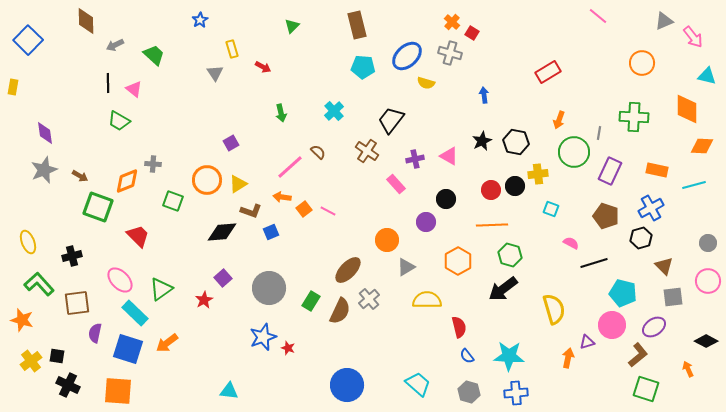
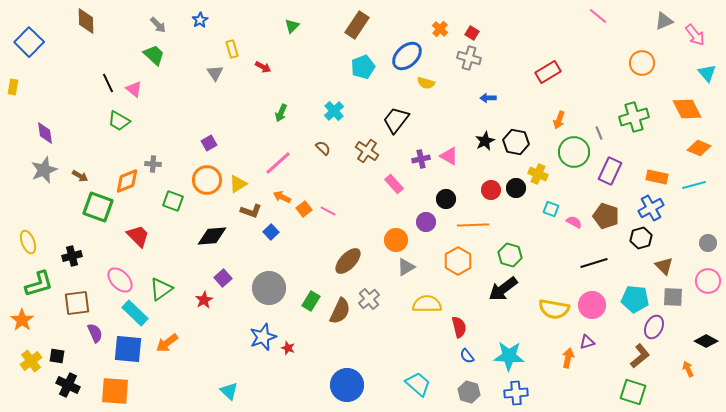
orange cross at (452, 22): moved 12 px left, 7 px down
brown rectangle at (357, 25): rotated 48 degrees clockwise
pink arrow at (693, 37): moved 2 px right, 2 px up
blue square at (28, 40): moved 1 px right, 2 px down
gray arrow at (115, 45): moved 43 px right, 20 px up; rotated 108 degrees counterclockwise
gray cross at (450, 53): moved 19 px right, 5 px down
cyan pentagon at (363, 67): rotated 25 degrees counterclockwise
cyan triangle at (707, 76): moved 3 px up; rotated 36 degrees clockwise
black line at (108, 83): rotated 24 degrees counterclockwise
blue arrow at (484, 95): moved 4 px right, 3 px down; rotated 84 degrees counterclockwise
orange diamond at (687, 109): rotated 28 degrees counterclockwise
green arrow at (281, 113): rotated 36 degrees clockwise
green cross at (634, 117): rotated 20 degrees counterclockwise
black trapezoid at (391, 120): moved 5 px right
gray line at (599, 133): rotated 32 degrees counterclockwise
black star at (482, 141): moved 3 px right
purple square at (231, 143): moved 22 px left
orange diamond at (702, 146): moved 3 px left, 2 px down; rotated 20 degrees clockwise
brown semicircle at (318, 152): moved 5 px right, 4 px up
purple cross at (415, 159): moved 6 px right
pink line at (290, 167): moved 12 px left, 4 px up
orange rectangle at (657, 170): moved 7 px down
yellow cross at (538, 174): rotated 30 degrees clockwise
pink rectangle at (396, 184): moved 2 px left
black circle at (515, 186): moved 1 px right, 2 px down
orange arrow at (282, 197): rotated 18 degrees clockwise
orange line at (492, 225): moved 19 px left
black diamond at (222, 232): moved 10 px left, 4 px down
blue square at (271, 232): rotated 21 degrees counterclockwise
orange circle at (387, 240): moved 9 px right
pink semicircle at (571, 243): moved 3 px right, 21 px up
brown ellipse at (348, 270): moved 9 px up
green L-shape at (39, 284): rotated 116 degrees clockwise
cyan pentagon at (623, 293): moved 12 px right, 6 px down; rotated 8 degrees counterclockwise
gray square at (673, 297): rotated 10 degrees clockwise
yellow semicircle at (427, 300): moved 4 px down
yellow semicircle at (554, 309): rotated 116 degrees clockwise
orange star at (22, 320): rotated 20 degrees clockwise
pink circle at (612, 325): moved 20 px left, 20 px up
purple ellipse at (654, 327): rotated 30 degrees counterclockwise
purple semicircle at (95, 333): rotated 144 degrees clockwise
blue square at (128, 349): rotated 12 degrees counterclockwise
brown L-shape at (638, 355): moved 2 px right, 1 px down
green square at (646, 389): moved 13 px left, 3 px down
orange square at (118, 391): moved 3 px left
cyan triangle at (229, 391): rotated 36 degrees clockwise
